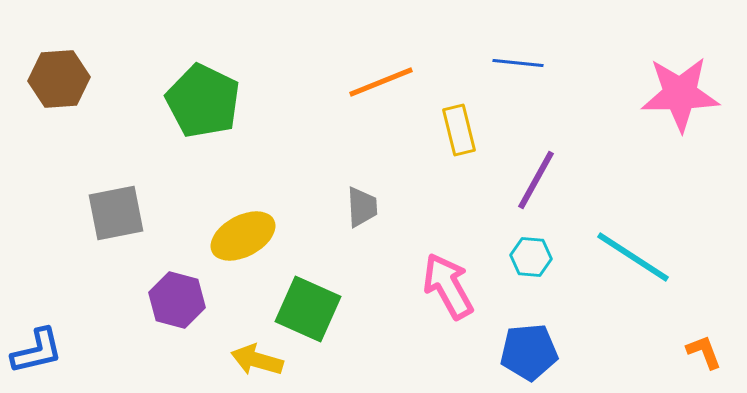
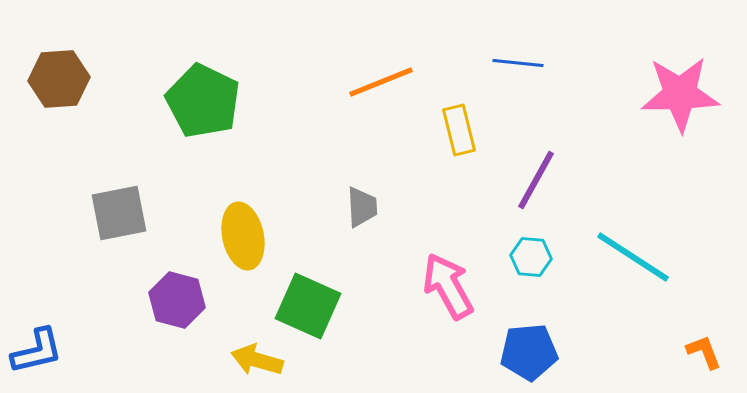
gray square: moved 3 px right
yellow ellipse: rotated 74 degrees counterclockwise
green square: moved 3 px up
